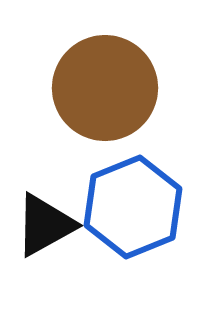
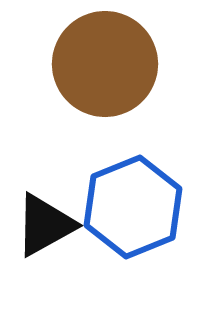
brown circle: moved 24 px up
